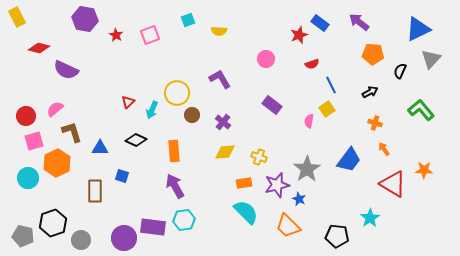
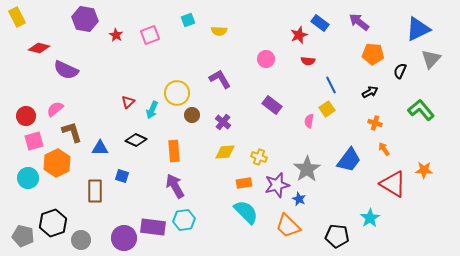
red semicircle at (312, 64): moved 4 px left, 3 px up; rotated 24 degrees clockwise
